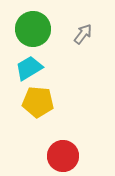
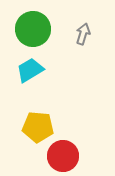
gray arrow: rotated 20 degrees counterclockwise
cyan trapezoid: moved 1 px right, 2 px down
yellow pentagon: moved 25 px down
